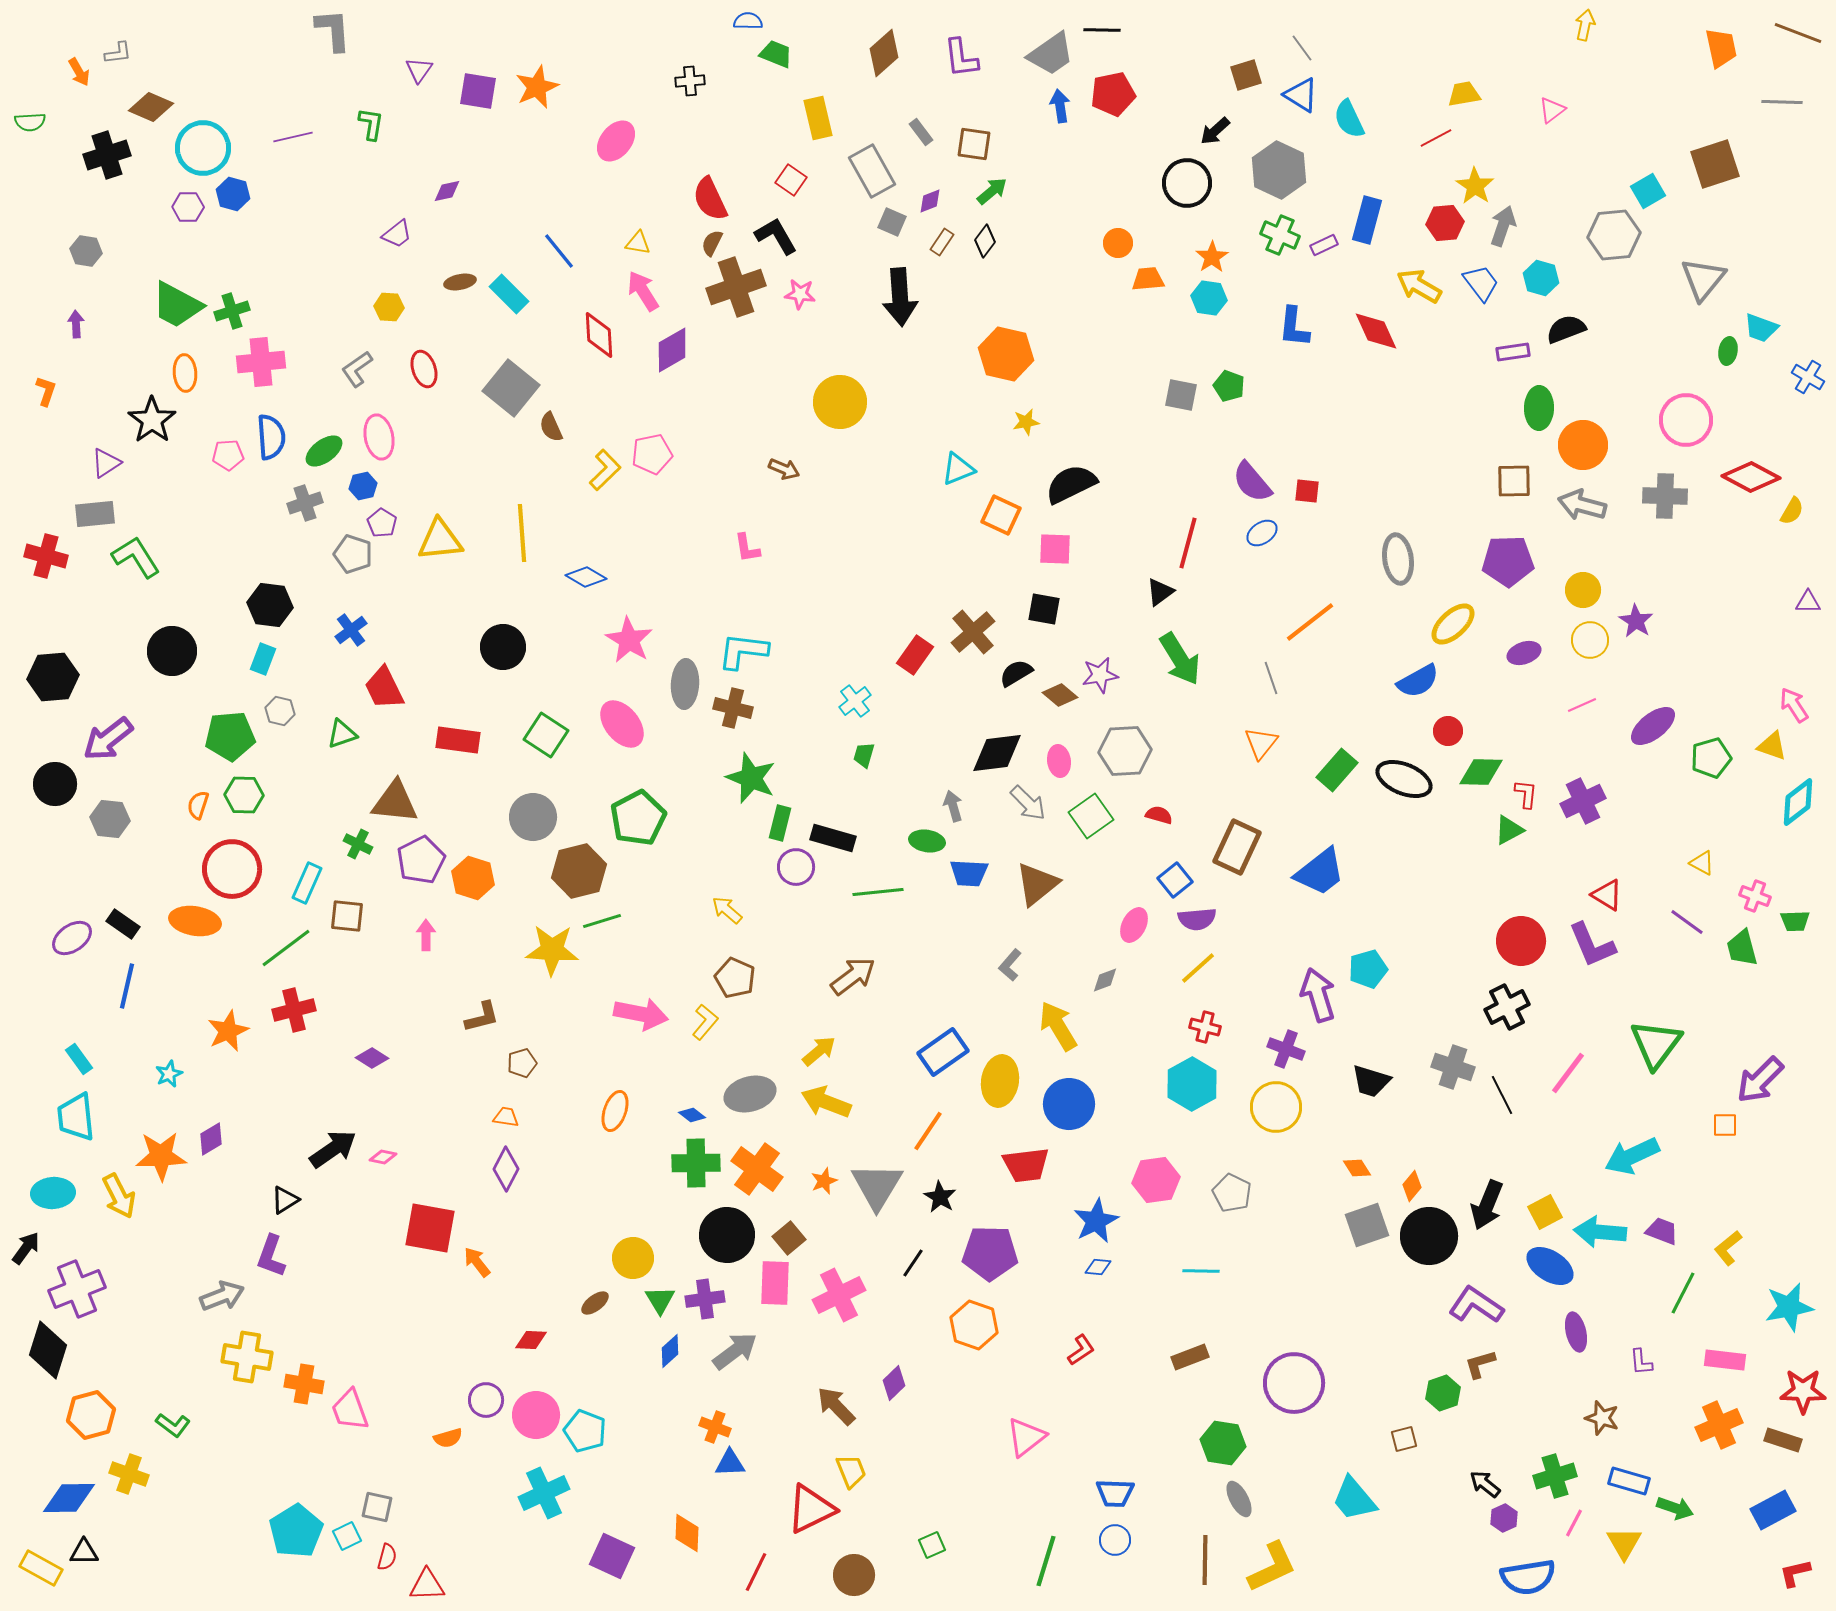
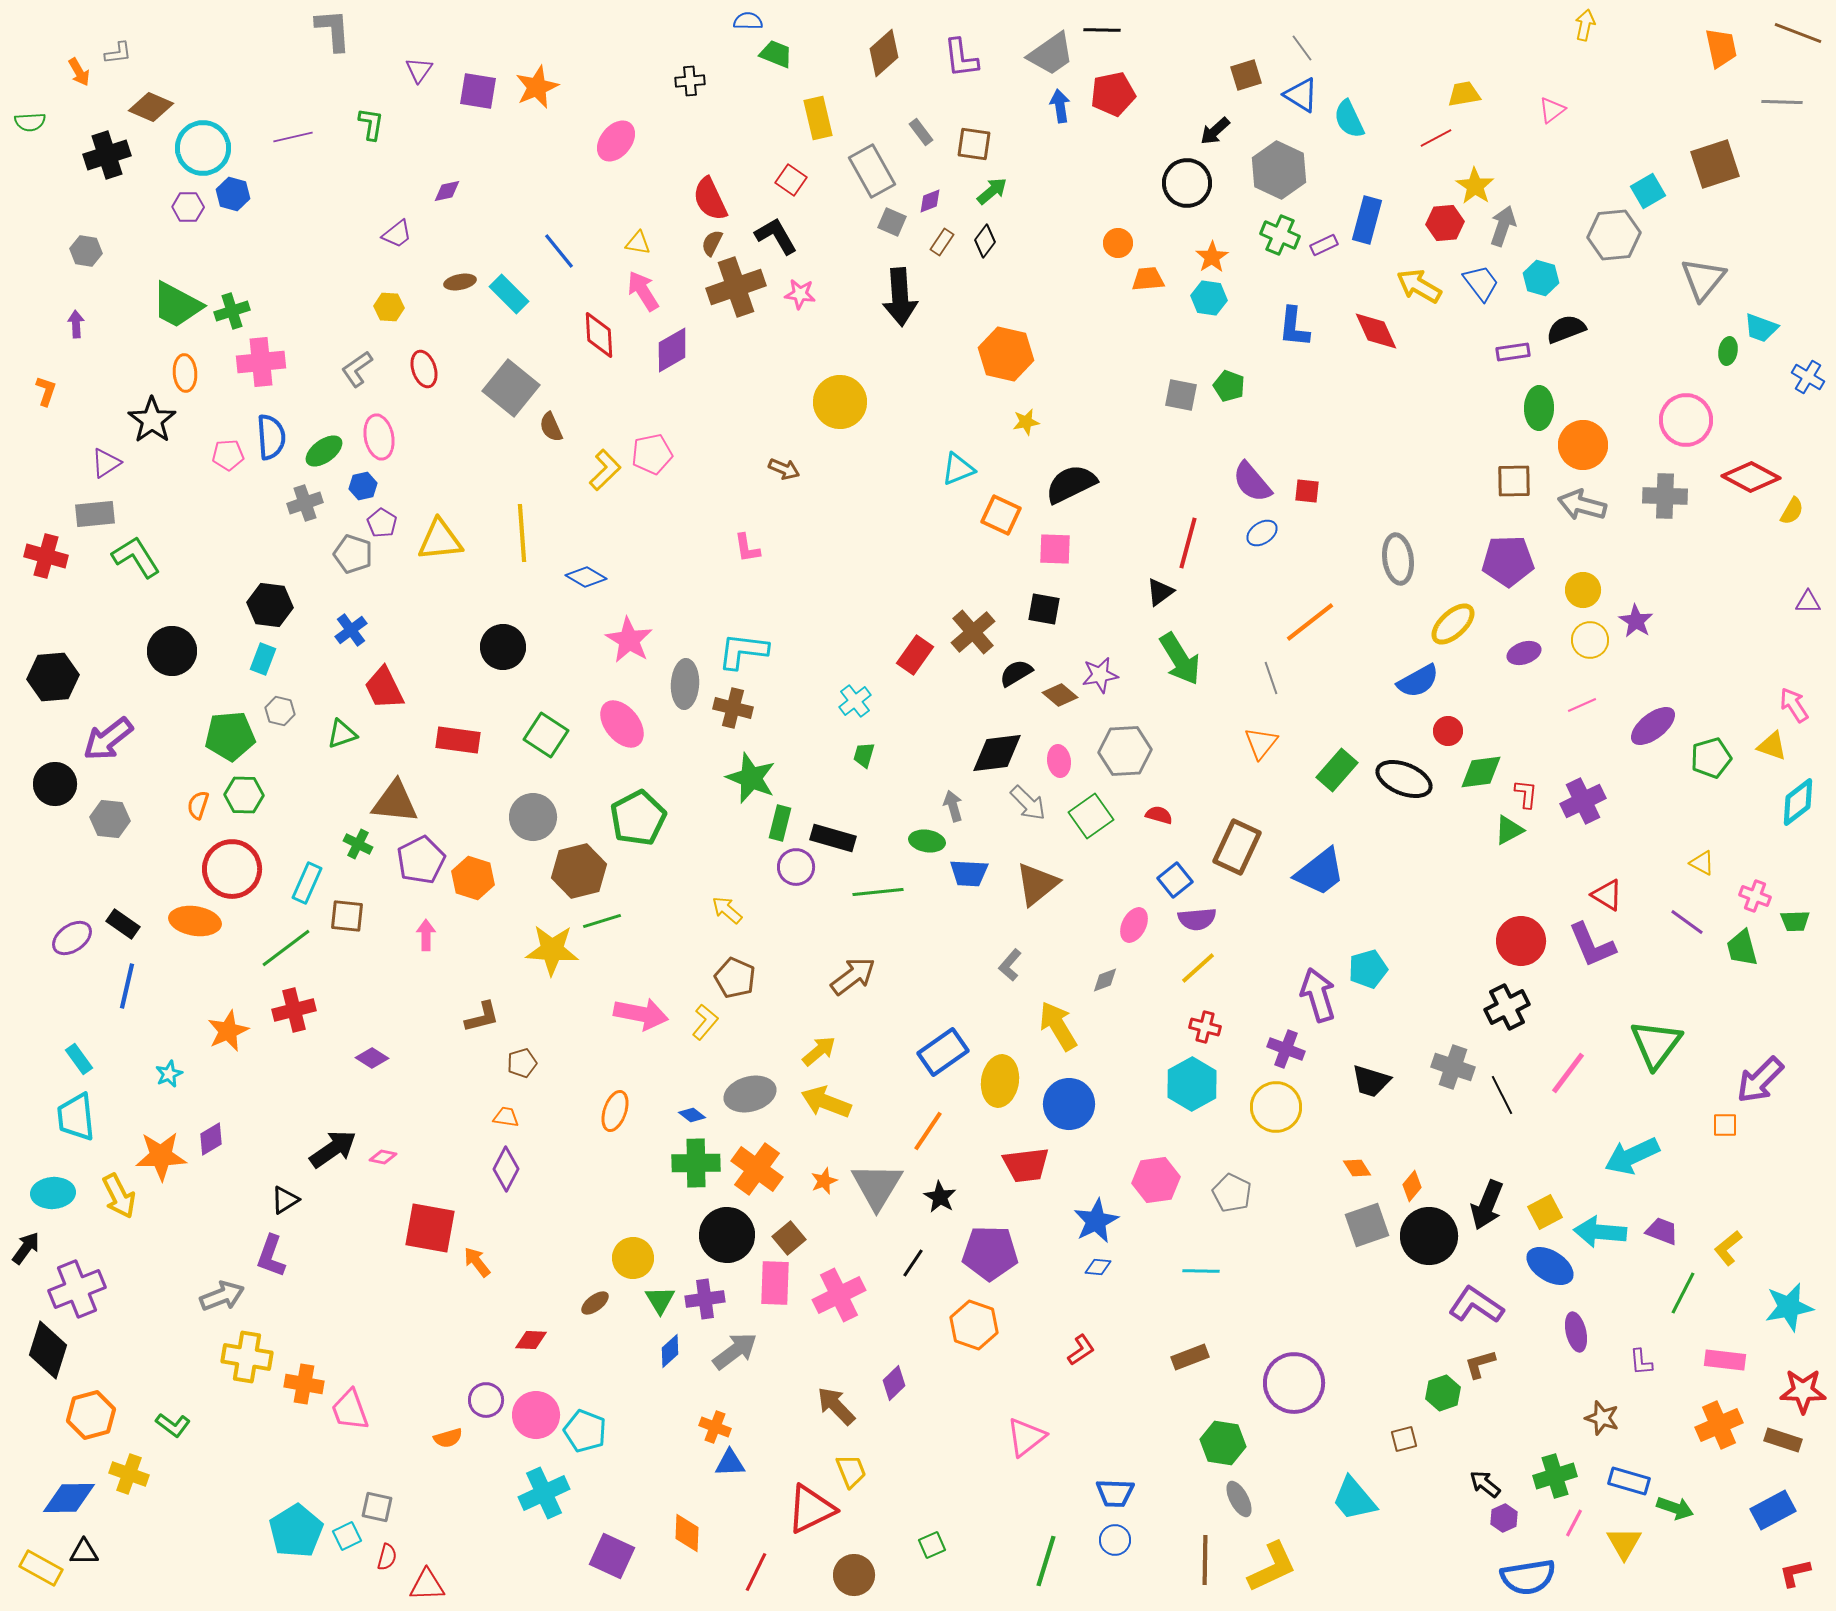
green diamond at (1481, 772): rotated 9 degrees counterclockwise
